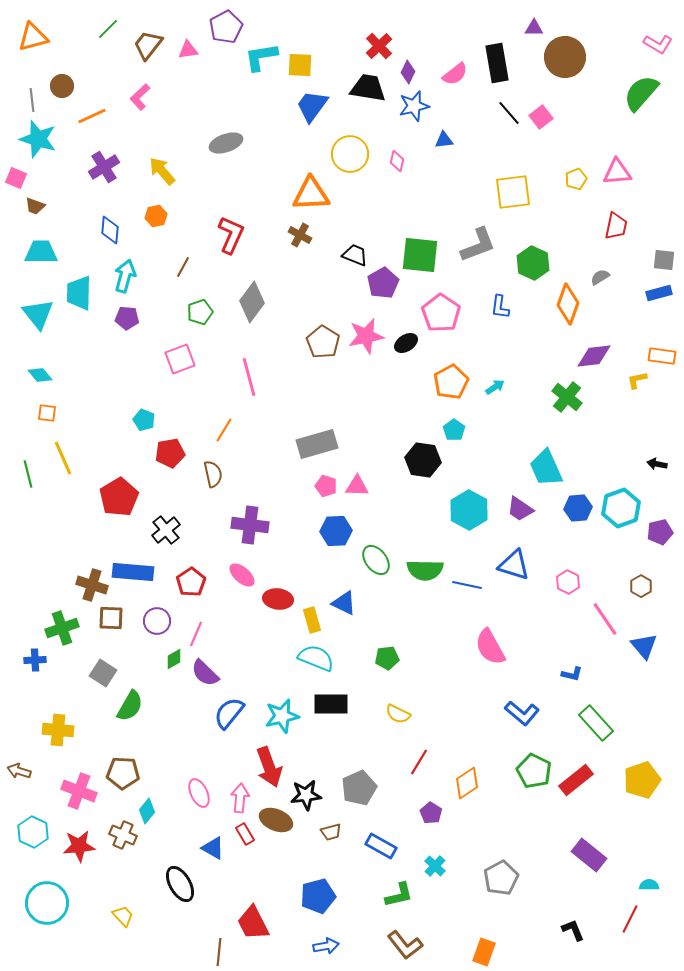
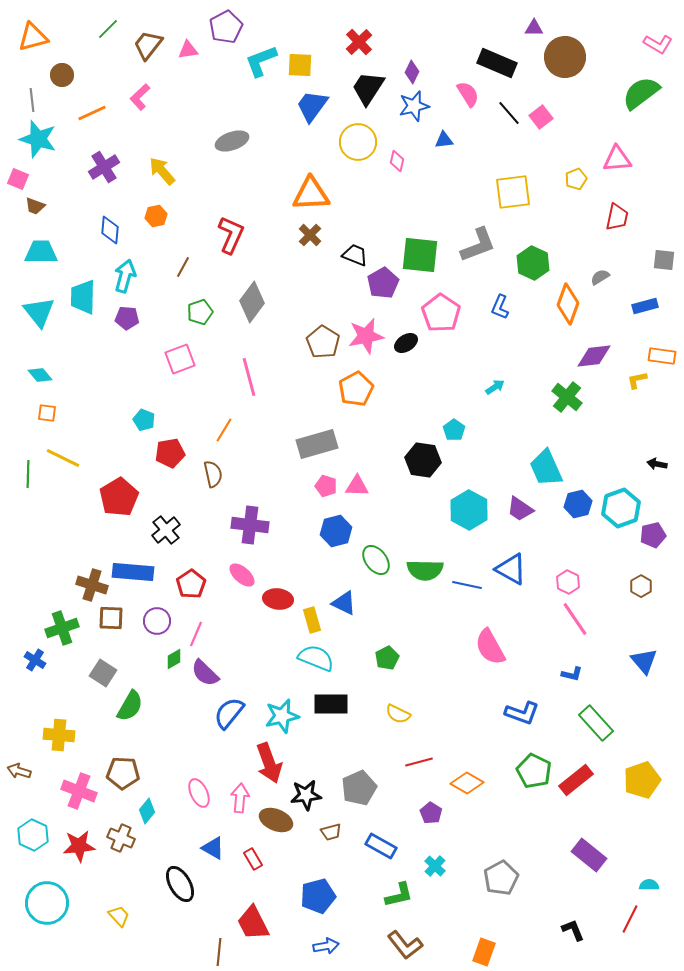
red cross at (379, 46): moved 20 px left, 4 px up
cyan L-shape at (261, 57): moved 4 px down; rotated 12 degrees counterclockwise
black rectangle at (497, 63): rotated 57 degrees counterclockwise
purple diamond at (408, 72): moved 4 px right
pink semicircle at (455, 74): moved 13 px right, 20 px down; rotated 84 degrees counterclockwise
brown circle at (62, 86): moved 11 px up
black trapezoid at (368, 88): rotated 66 degrees counterclockwise
green semicircle at (641, 93): rotated 12 degrees clockwise
orange line at (92, 116): moved 3 px up
gray ellipse at (226, 143): moved 6 px right, 2 px up
yellow circle at (350, 154): moved 8 px right, 12 px up
pink triangle at (617, 172): moved 13 px up
pink square at (16, 178): moved 2 px right, 1 px down
red trapezoid at (616, 226): moved 1 px right, 9 px up
brown cross at (300, 235): moved 10 px right; rotated 15 degrees clockwise
cyan trapezoid at (79, 293): moved 4 px right, 4 px down
blue rectangle at (659, 293): moved 14 px left, 13 px down
blue L-shape at (500, 307): rotated 15 degrees clockwise
cyan triangle at (38, 314): moved 1 px right, 2 px up
orange pentagon at (451, 382): moved 95 px left, 7 px down
yellow line at (63, 458): rotated 40 degrees counterclockwise
green line at (28, 474): rotated 16 degrees clockwise
blue hexagon at (578, 508): moved 4 px up; rotated 8 degrees counterclockwise
blue hexagon at (336, 531): rotated 12 degrees counterclockwise
purple pentagon at (660, 532): moved 7 px left, 3 px down
blue triangle at (514, 565): moved 3 px left, 4 px down; rotated 12 degrees clockwise
red pentagon at (191, 582): moved 2 px down
pink line at (605, 619): moved 30 px left
blue triangle at (644, 646): moved 15 px down
green pentagon at (387, 658): rotated 20 degrees counterclockwise
blue cross at (35, 660): rotated 35 degrees clockwise
blue L-shape at (522, 713): rotated 20 degrees counterclockwise
yellow cross at (58, 730): moved 1 px right, 5 px down
red line at (419, 762): rotated 44 degrees clockwise
red arrow at (269, 767): moved 4 px up
orange diamond at (467, 783): rotated 64 degrees clockwise
cyan hexagon at (33, 832): moved 3 px down
red rectangle at (245, 834): moved 8 px right, 25 px down
brown cross at (123, 835): moved 2 px left, 3 px down
yellow trapezoid at (123, 916): moved 4 px left
